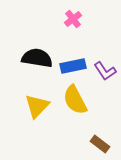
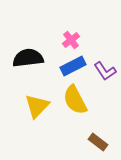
pink cross: moved 2 px left, 21 px down
black semicircle: moved 9 px left; rotated 16 degrees counterclockwise
blue rectangle: rotated 15 degrees counterclockwise
brown rectangle: moved 2 px left, 2 px up
